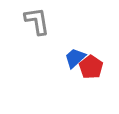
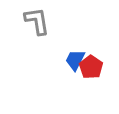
blue trapezoid: moved 2 px down; rotated 20 degrees counterclockwise
